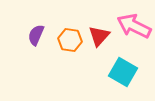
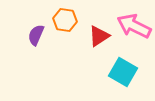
red triangle: rotated 15 degrees clockwise
orange hexagon: moved 5 px left, 20 px up
